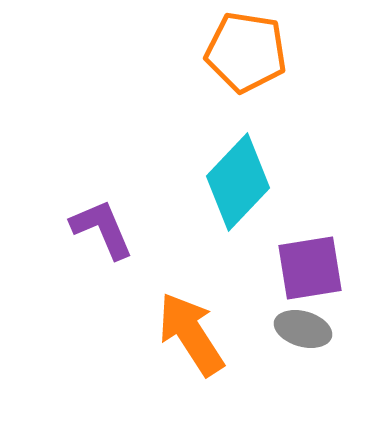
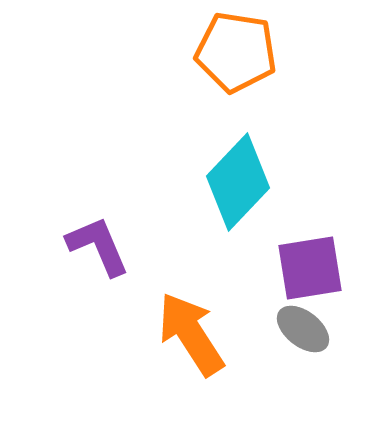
orange pentagon: moved 10 px left
purple L-shape: moved 4 px left, 17 px down
gray ellipse: rotated 22 degrees clockwise
